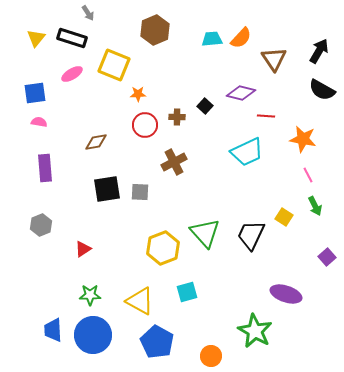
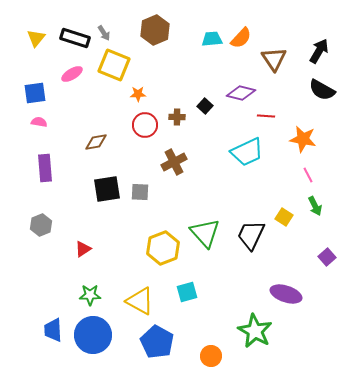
gray arrow at (88, 13): moved 16 px right, 20 px down
black rectangle at (72, 38): moved 3 px right
